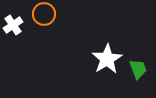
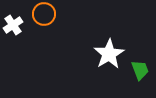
white star: moved 2 px right, 5 px up
green trapezoid: moved 2 px right, 1 px down
